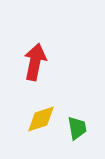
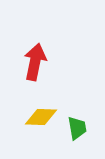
yellow diamond: moved 2 px up; rotated 20 degrees clockwise
